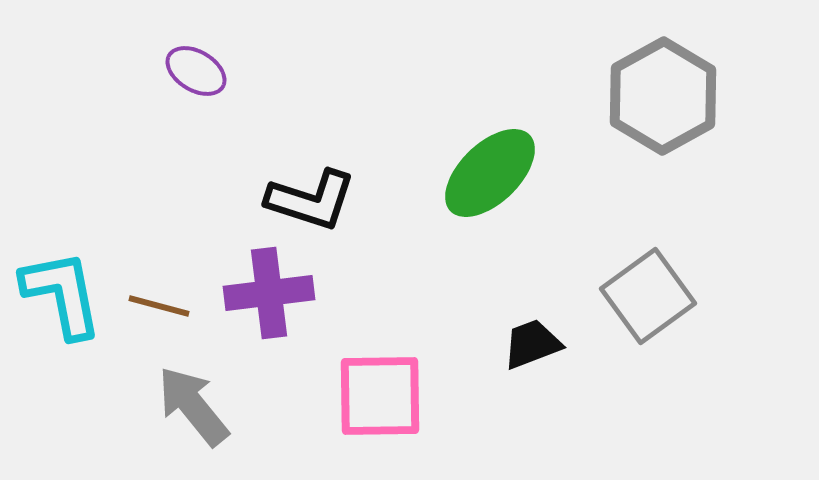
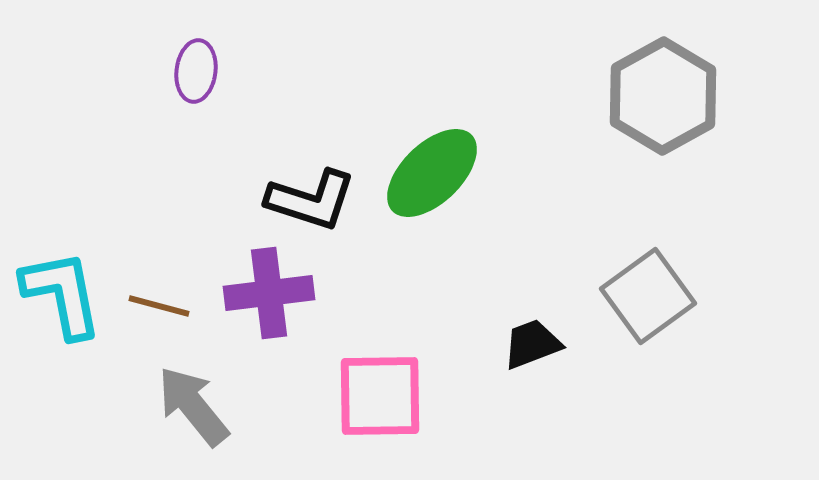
purple ellipse: rotated 66 degrees clockwise
green ellipse: moved 58 px left
